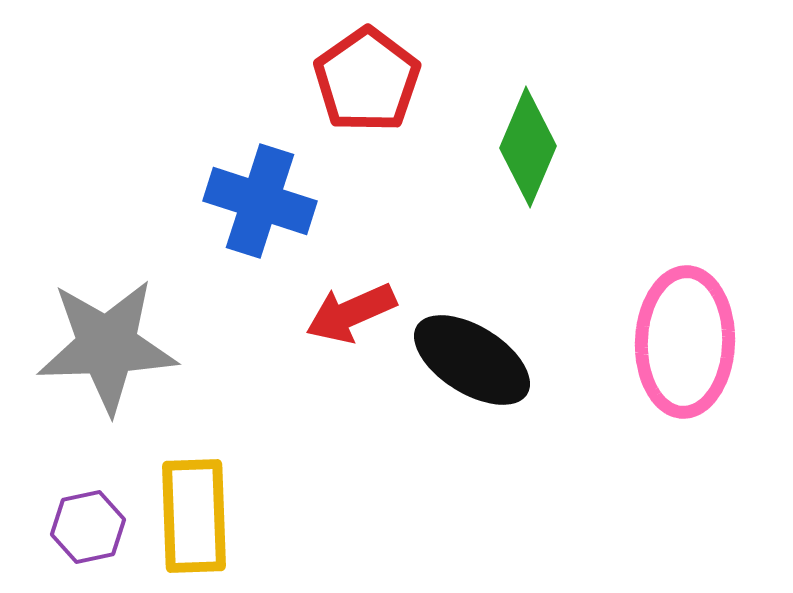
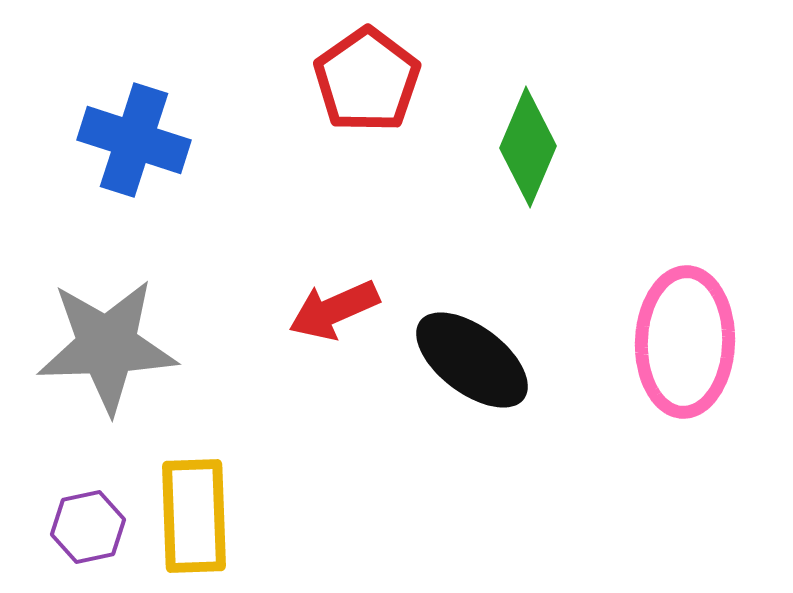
blue cross: moved 126 px left, 61 px up
red arrow: moved 17 px left, 3 px up
black ellipse: rotated 5 degrees clockwise
